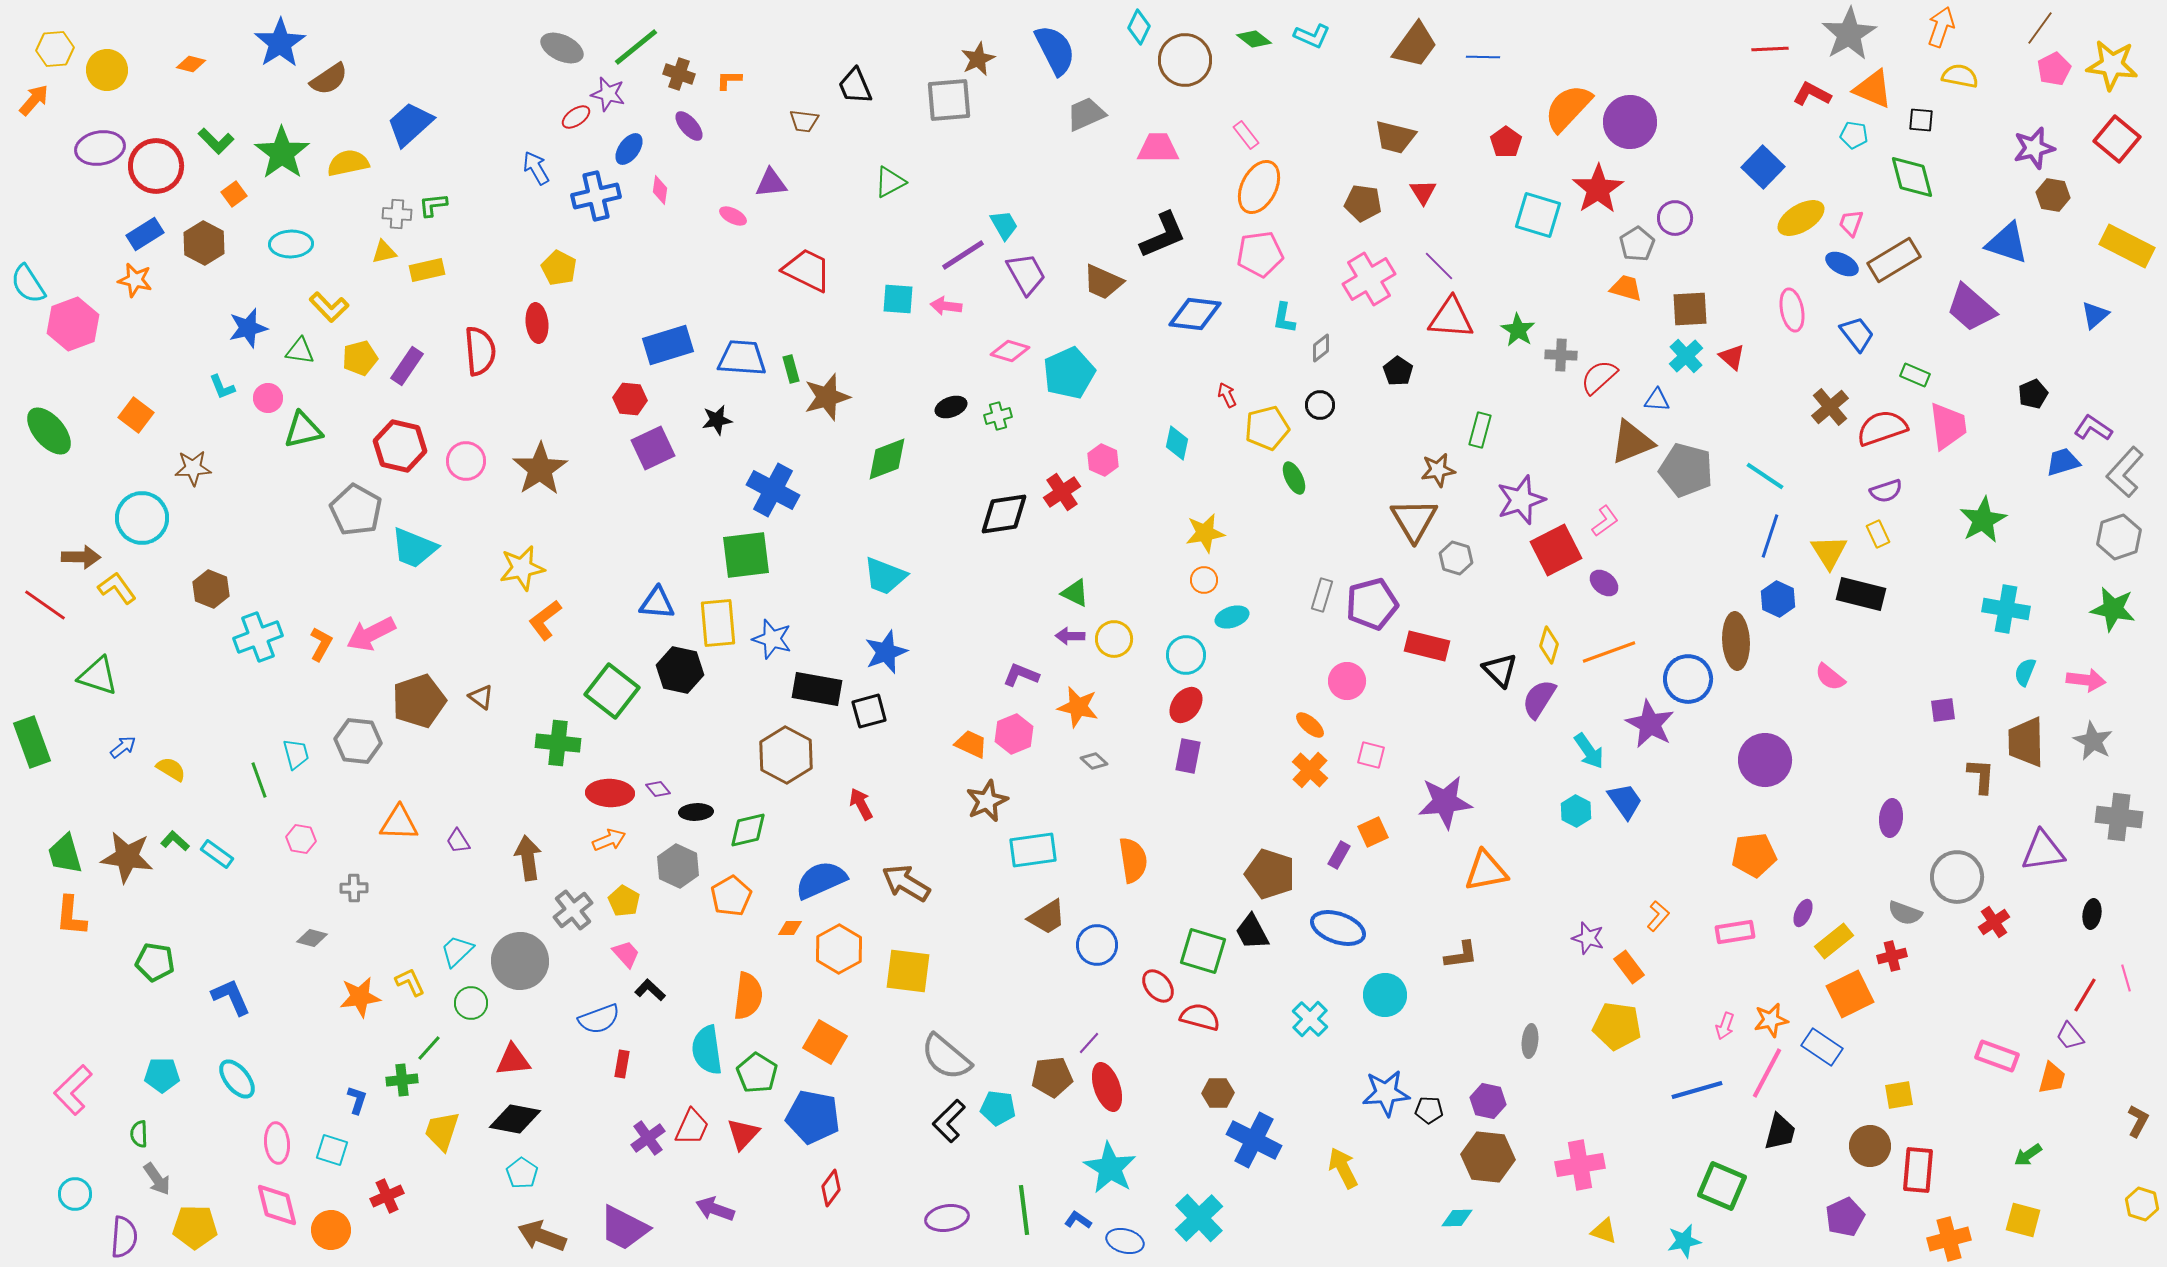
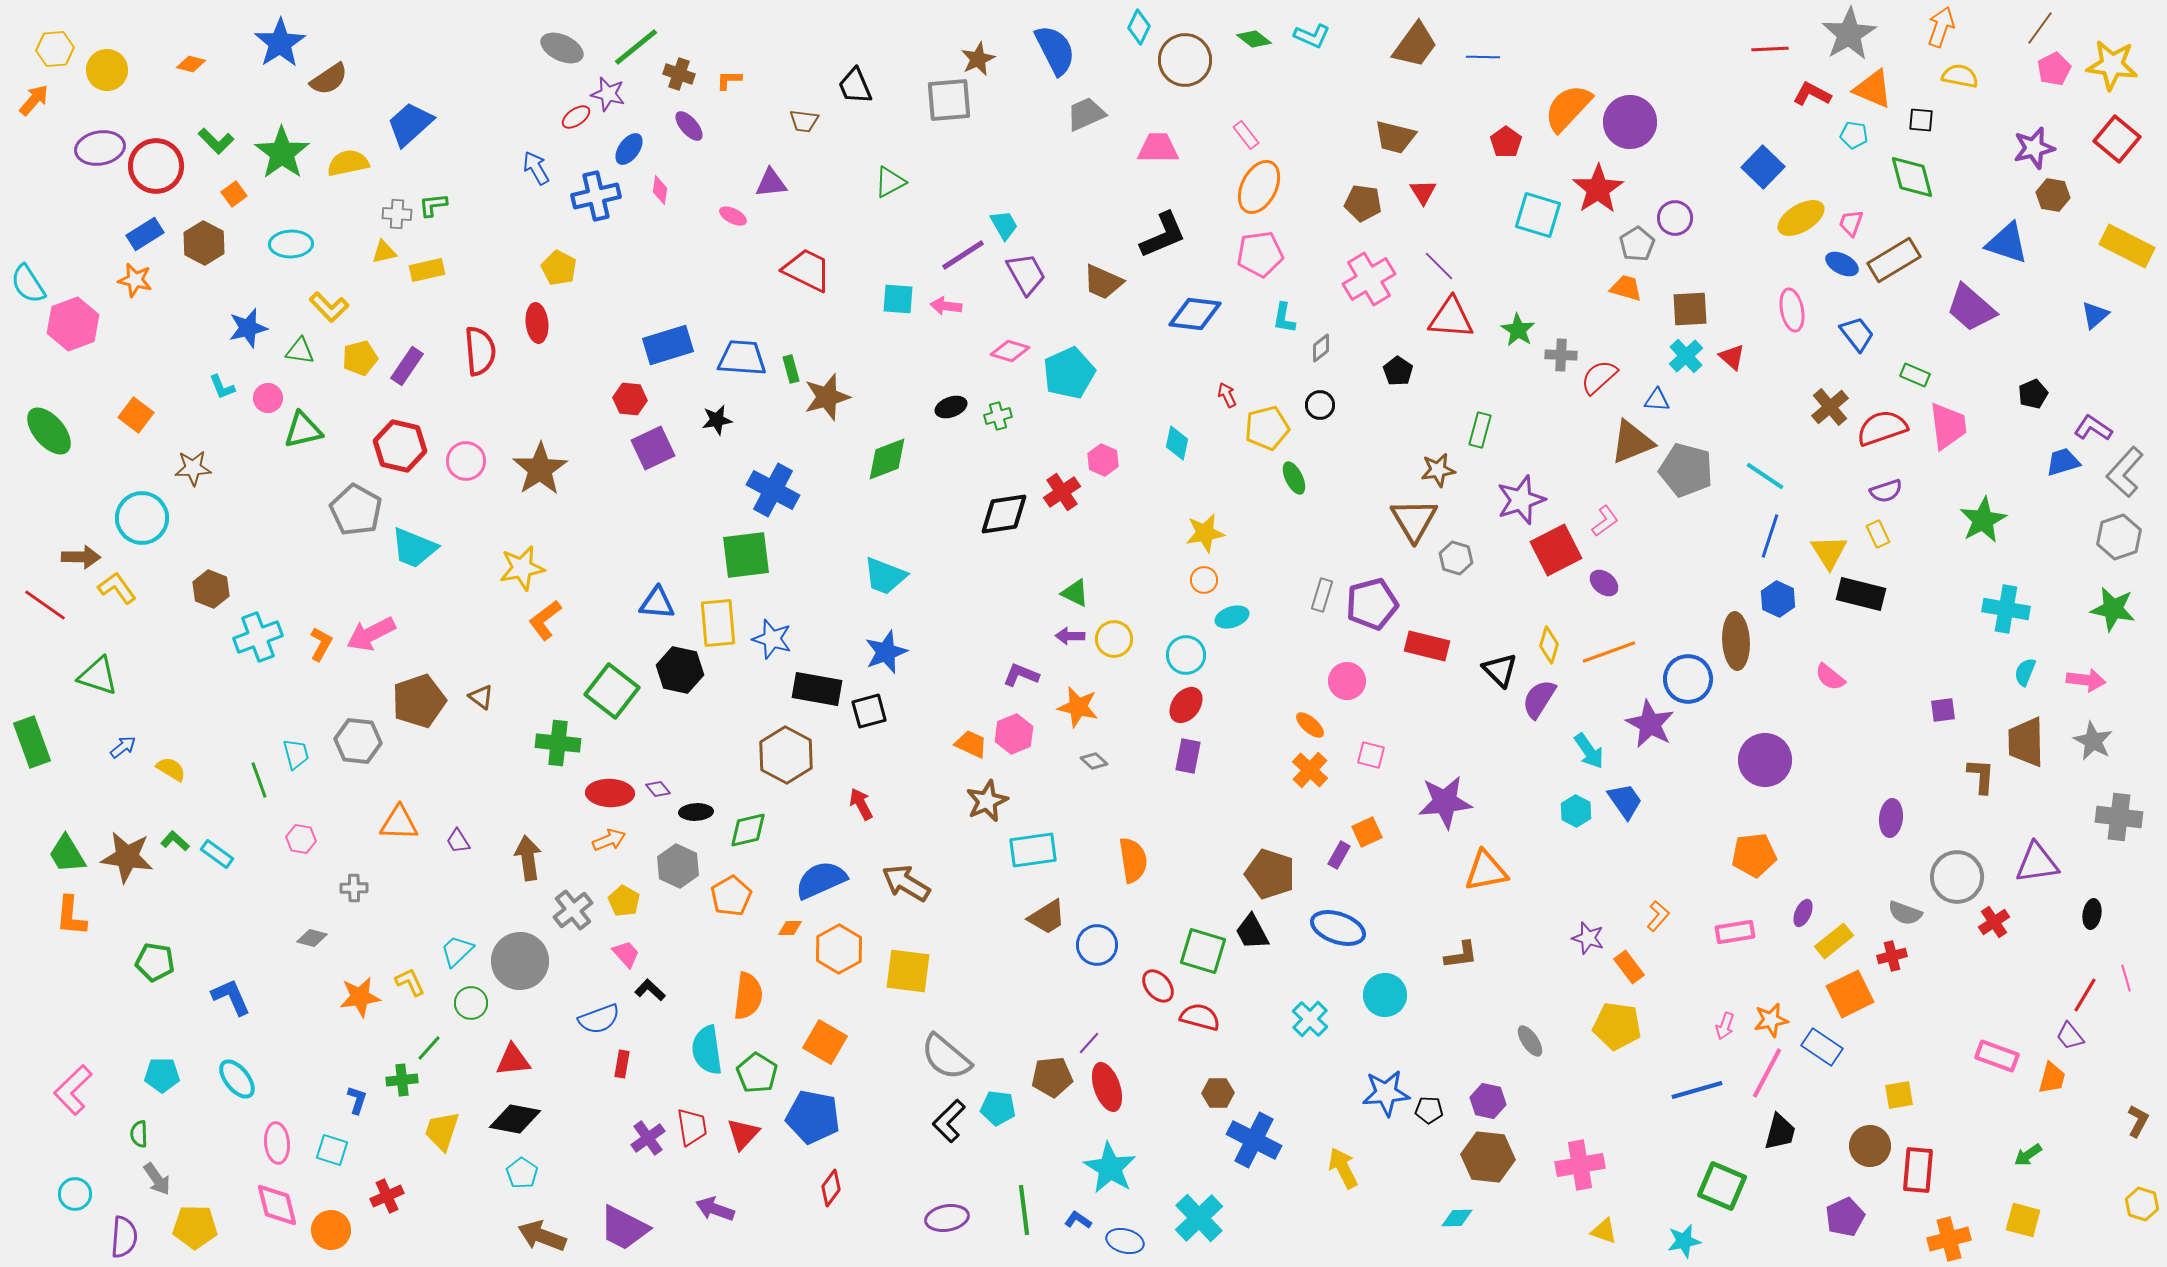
orange square at (1373, 832): moved 6 px left
purple triangle at (2043, 851): moved 6 px left, 12 px down
green trapezoid at (65, 854): moved 2 px right; rotated 15 degrees counterclockwise
gray ellipse at (1530, 1041): rotated 40 degrees counterclockwise
red trapezoid at (692, 1127): rotated 33 degrees counterclockwise
